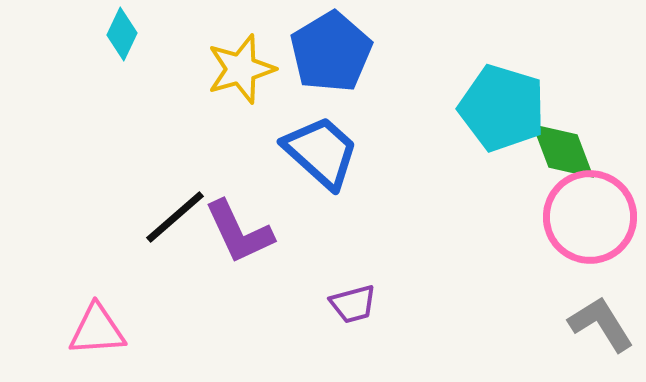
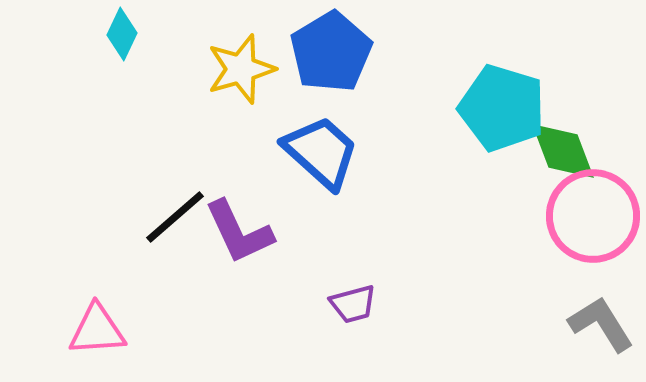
pink circle: moved 3 px right, 1 px up
